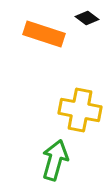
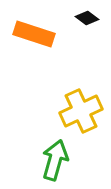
orange rectangle: moved 10 px left
yellow cross: moved 1 px right, 1 px down; rotated 36 degrees counterclockwise
